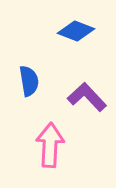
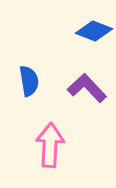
blue diamond: moved 18 px right
purple L-shape: moved 9 px up
